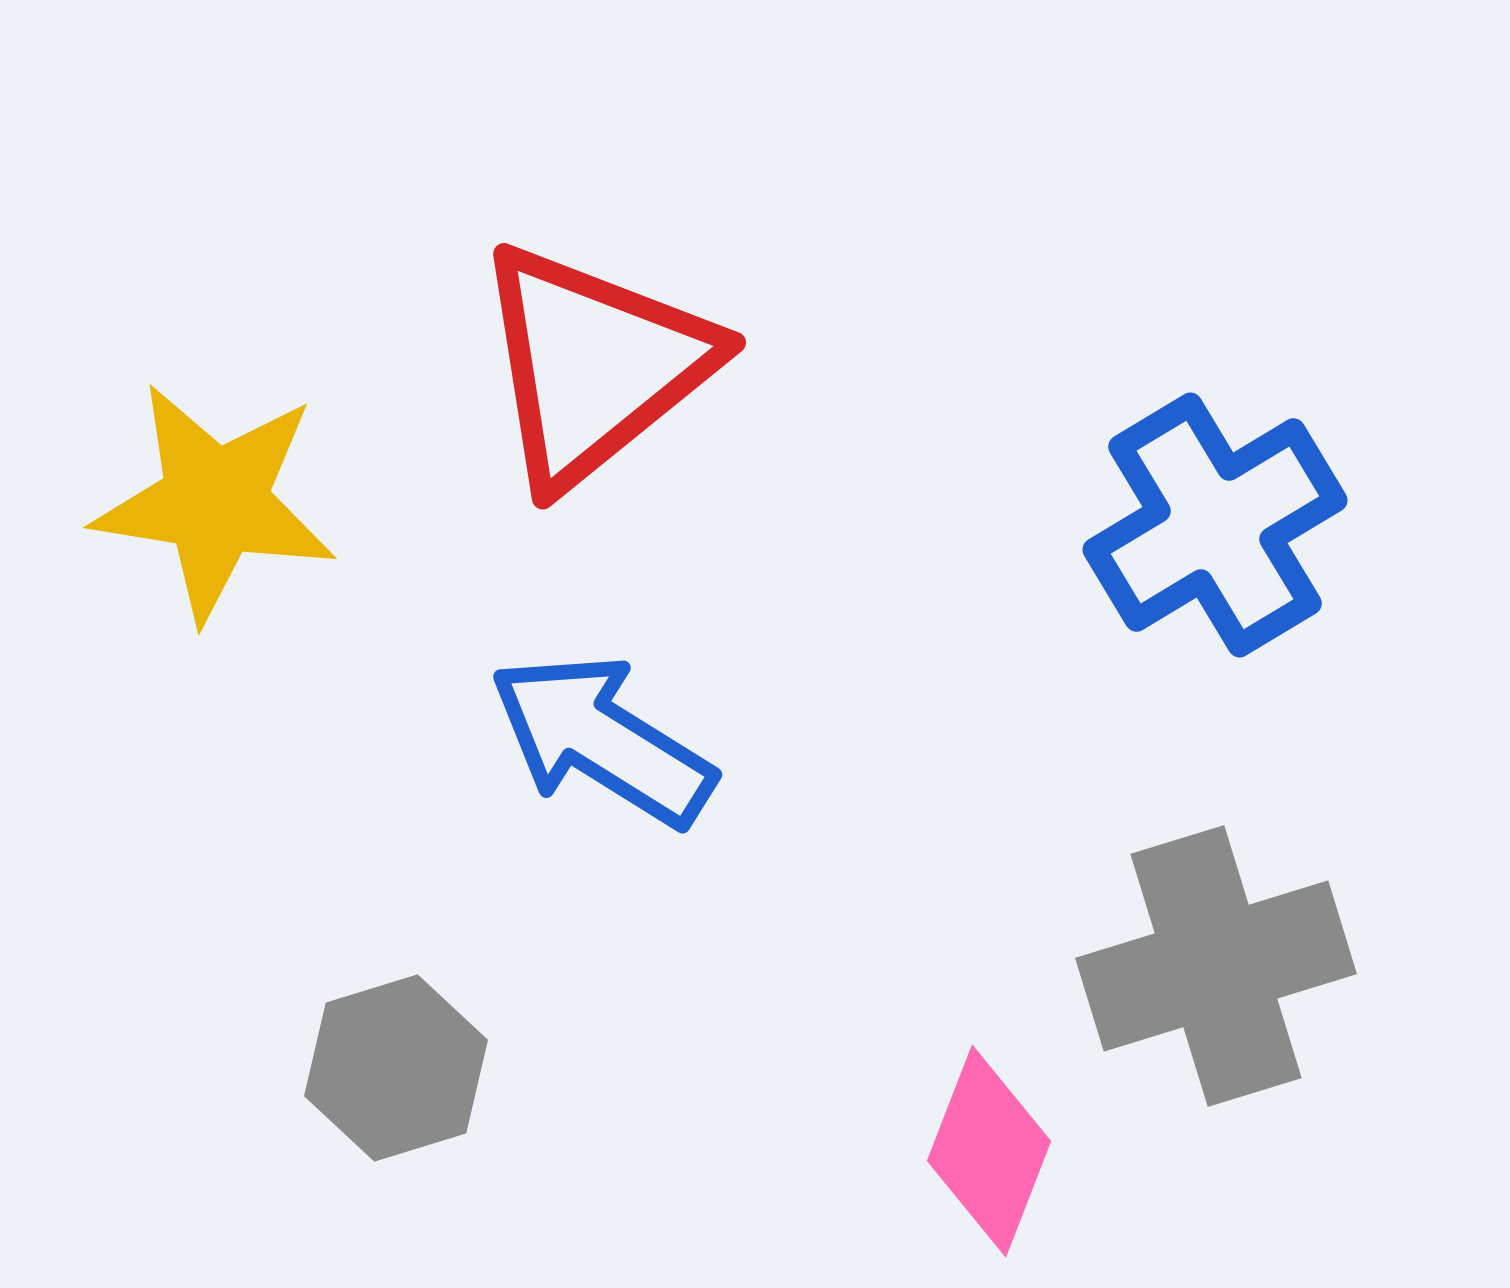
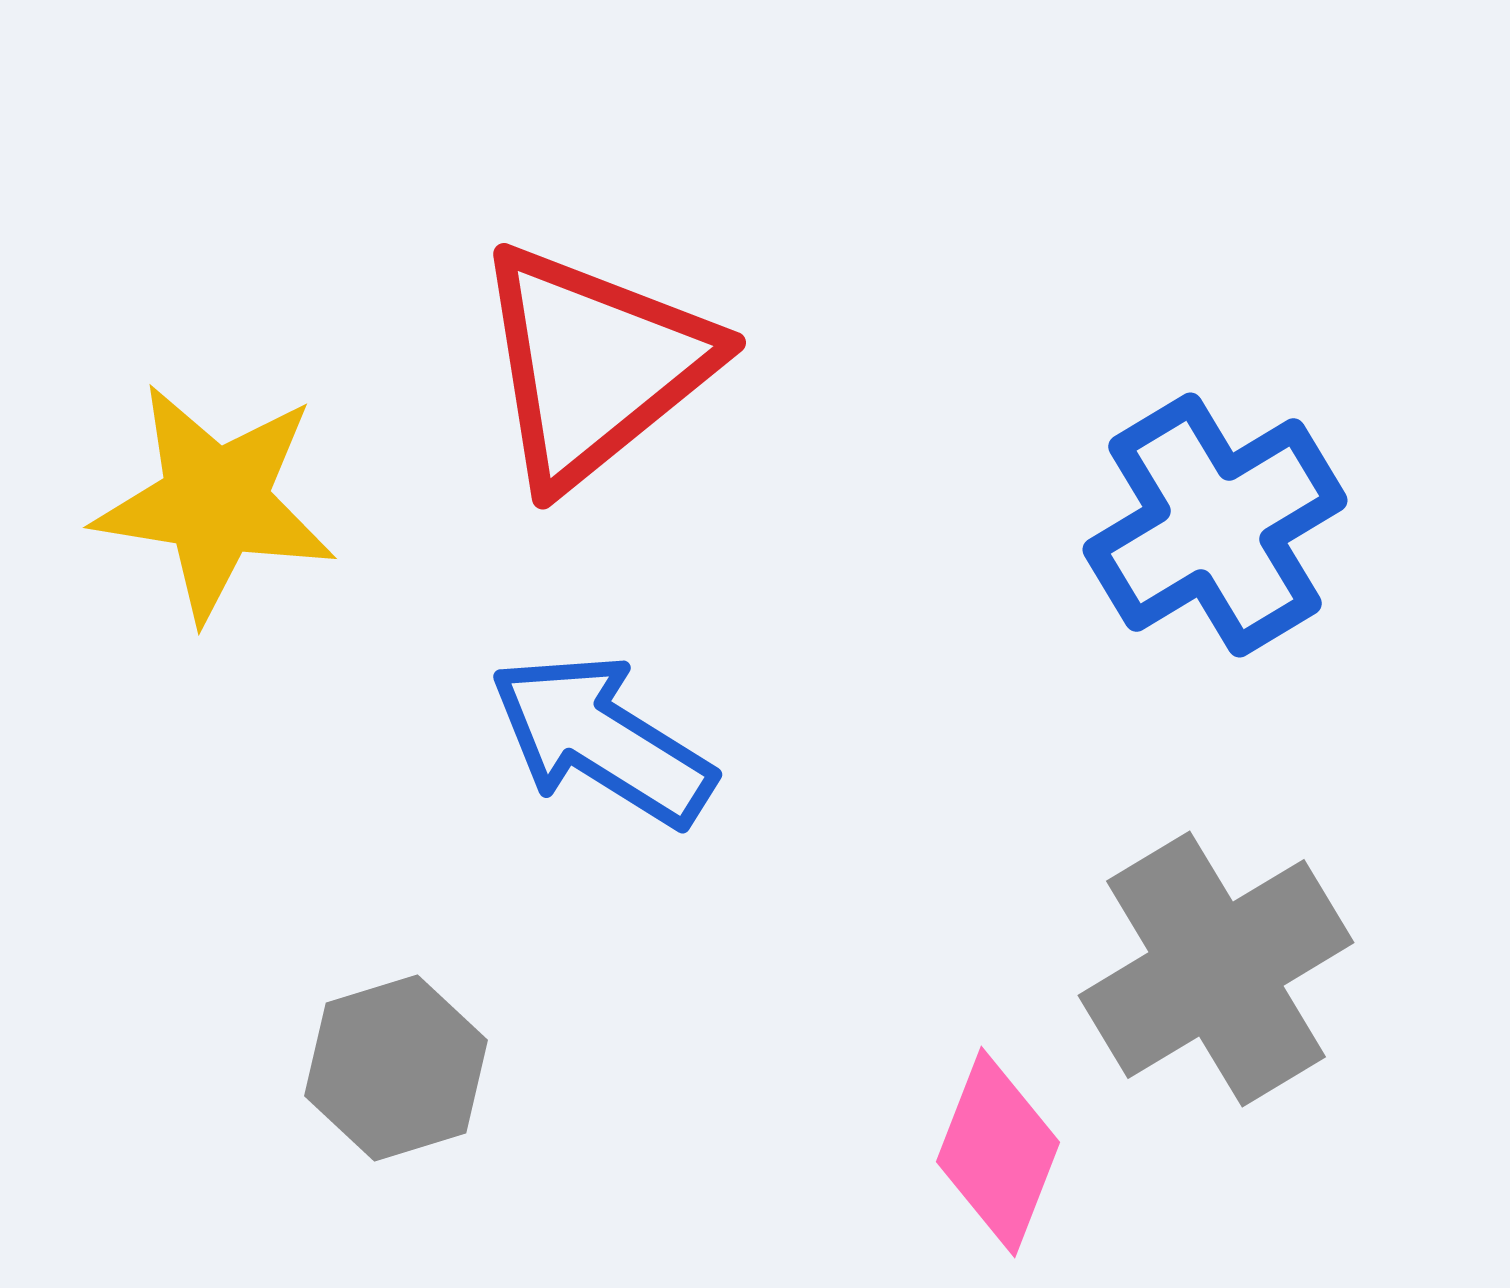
gray cross: moved 3 px down; rotated 14 degrees counterclockwise
pink diamond: moved 9 px right, 1 px down
